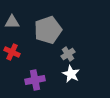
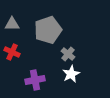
gray triangle: moved 2 px down
gray cross: rotated 16 degrees counterclockwise
white star: rotated 18 degrees clockwise
